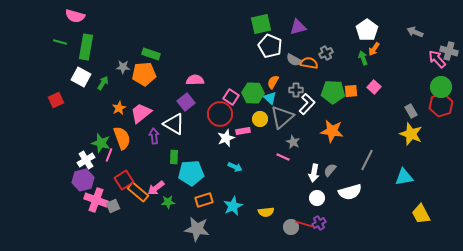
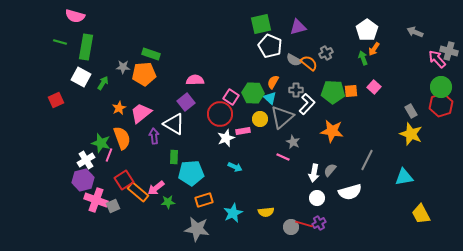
orange semicircle at (309, 63): rotated 30 degrees clockwise
cyan star at (233, 206): moved 7 px down
